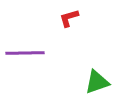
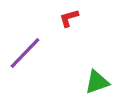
purple line: rotated 45 degrees counterclockwise
